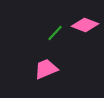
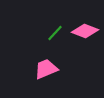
pink diamond: moved 6 px down
